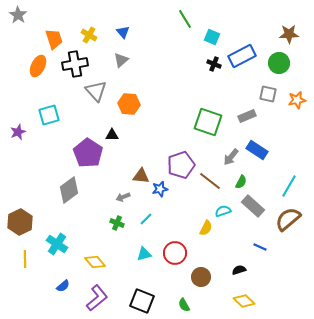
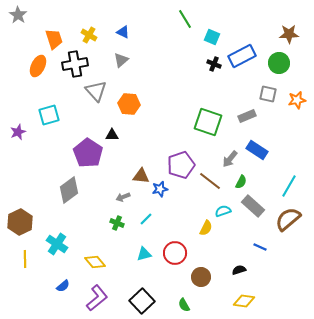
blue triangle at (123, 32): rotated 24 degrees counterclockwise
gray arrow at (231, 157): moved 1 px left, 2 px down
black square at (142, 301): rotated 25 degrees clockwise
yellow diamond at (244, 301): rotated 35 degrees counterclockwise
